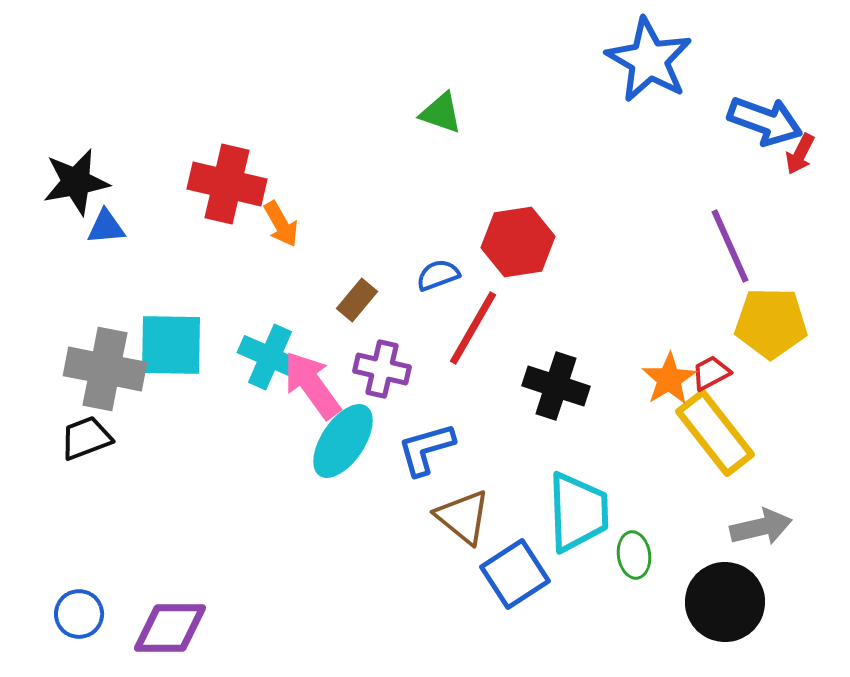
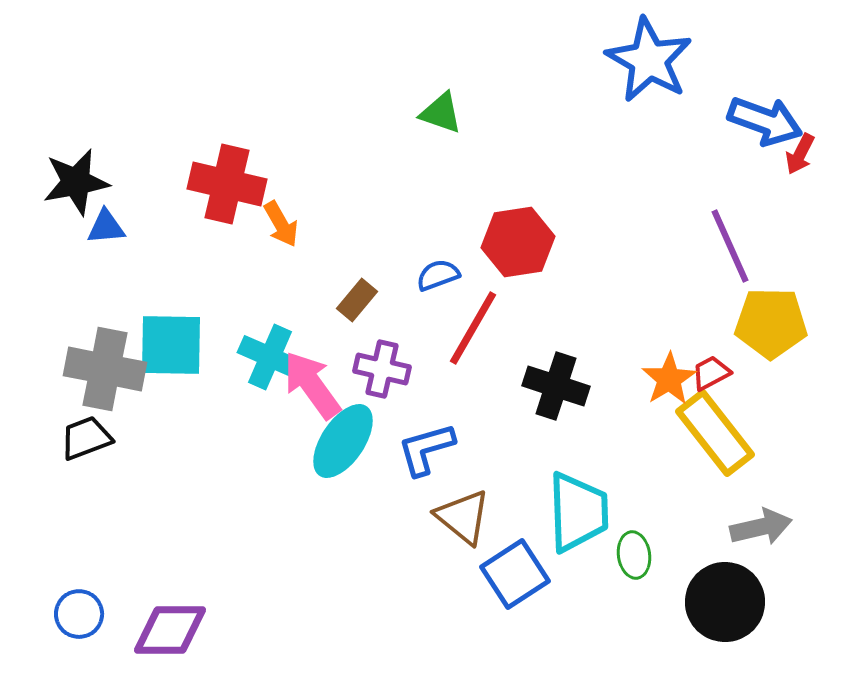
purple diamond: moved 2 px down
